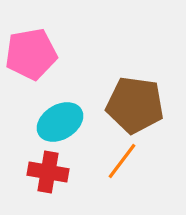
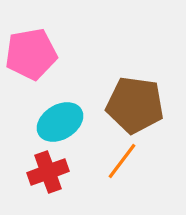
red cross: rotated 30 degrees counterclockwise
